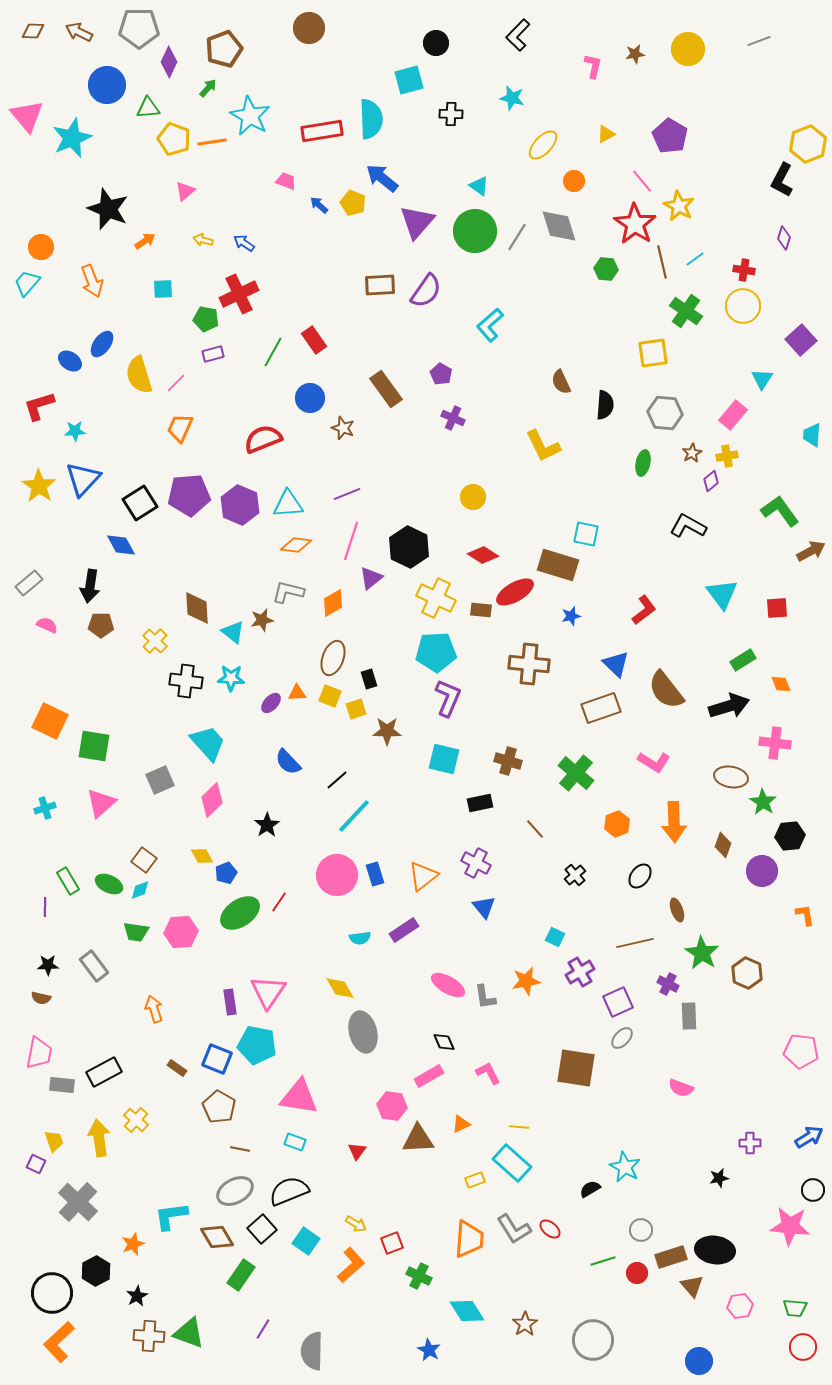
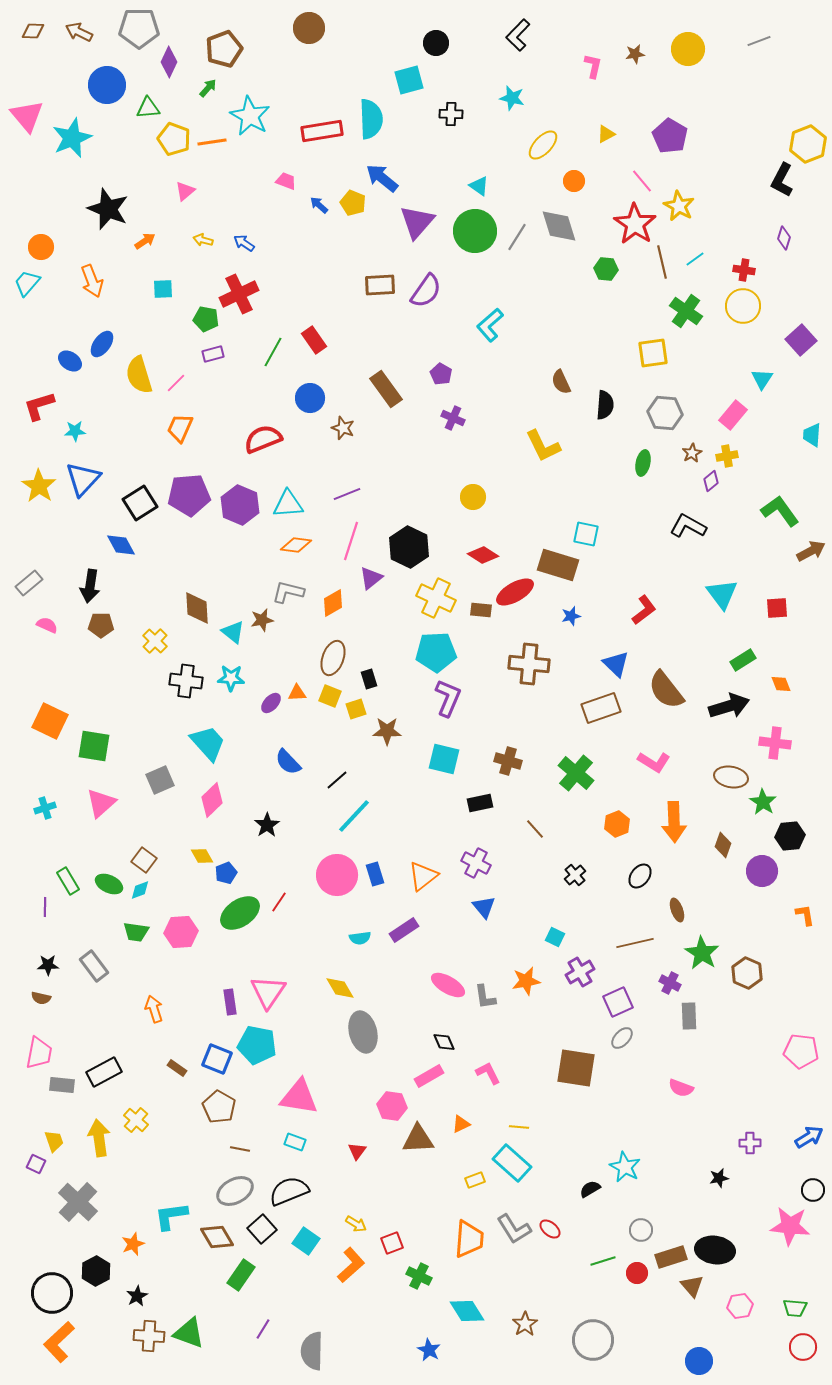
purple cross at (668, 984): moved 2 px right, 1 px up
